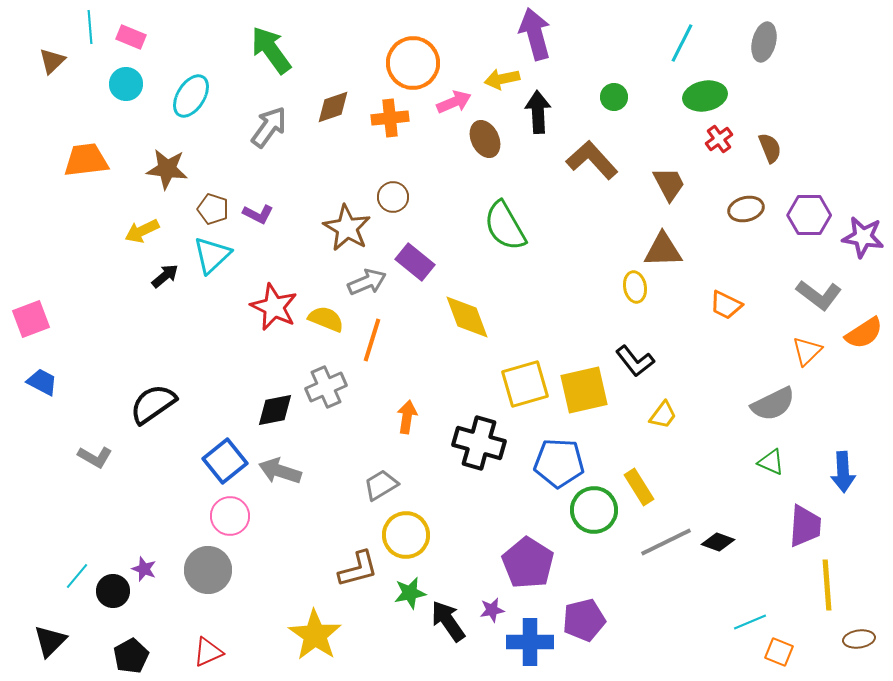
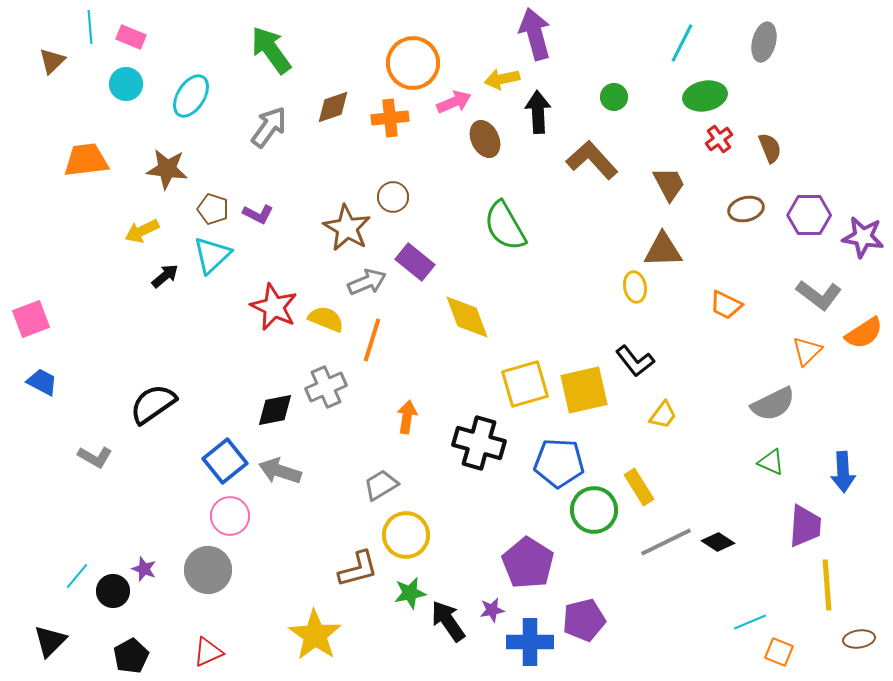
black diamond at (718, 542): rotated 12 degrees clockwise
